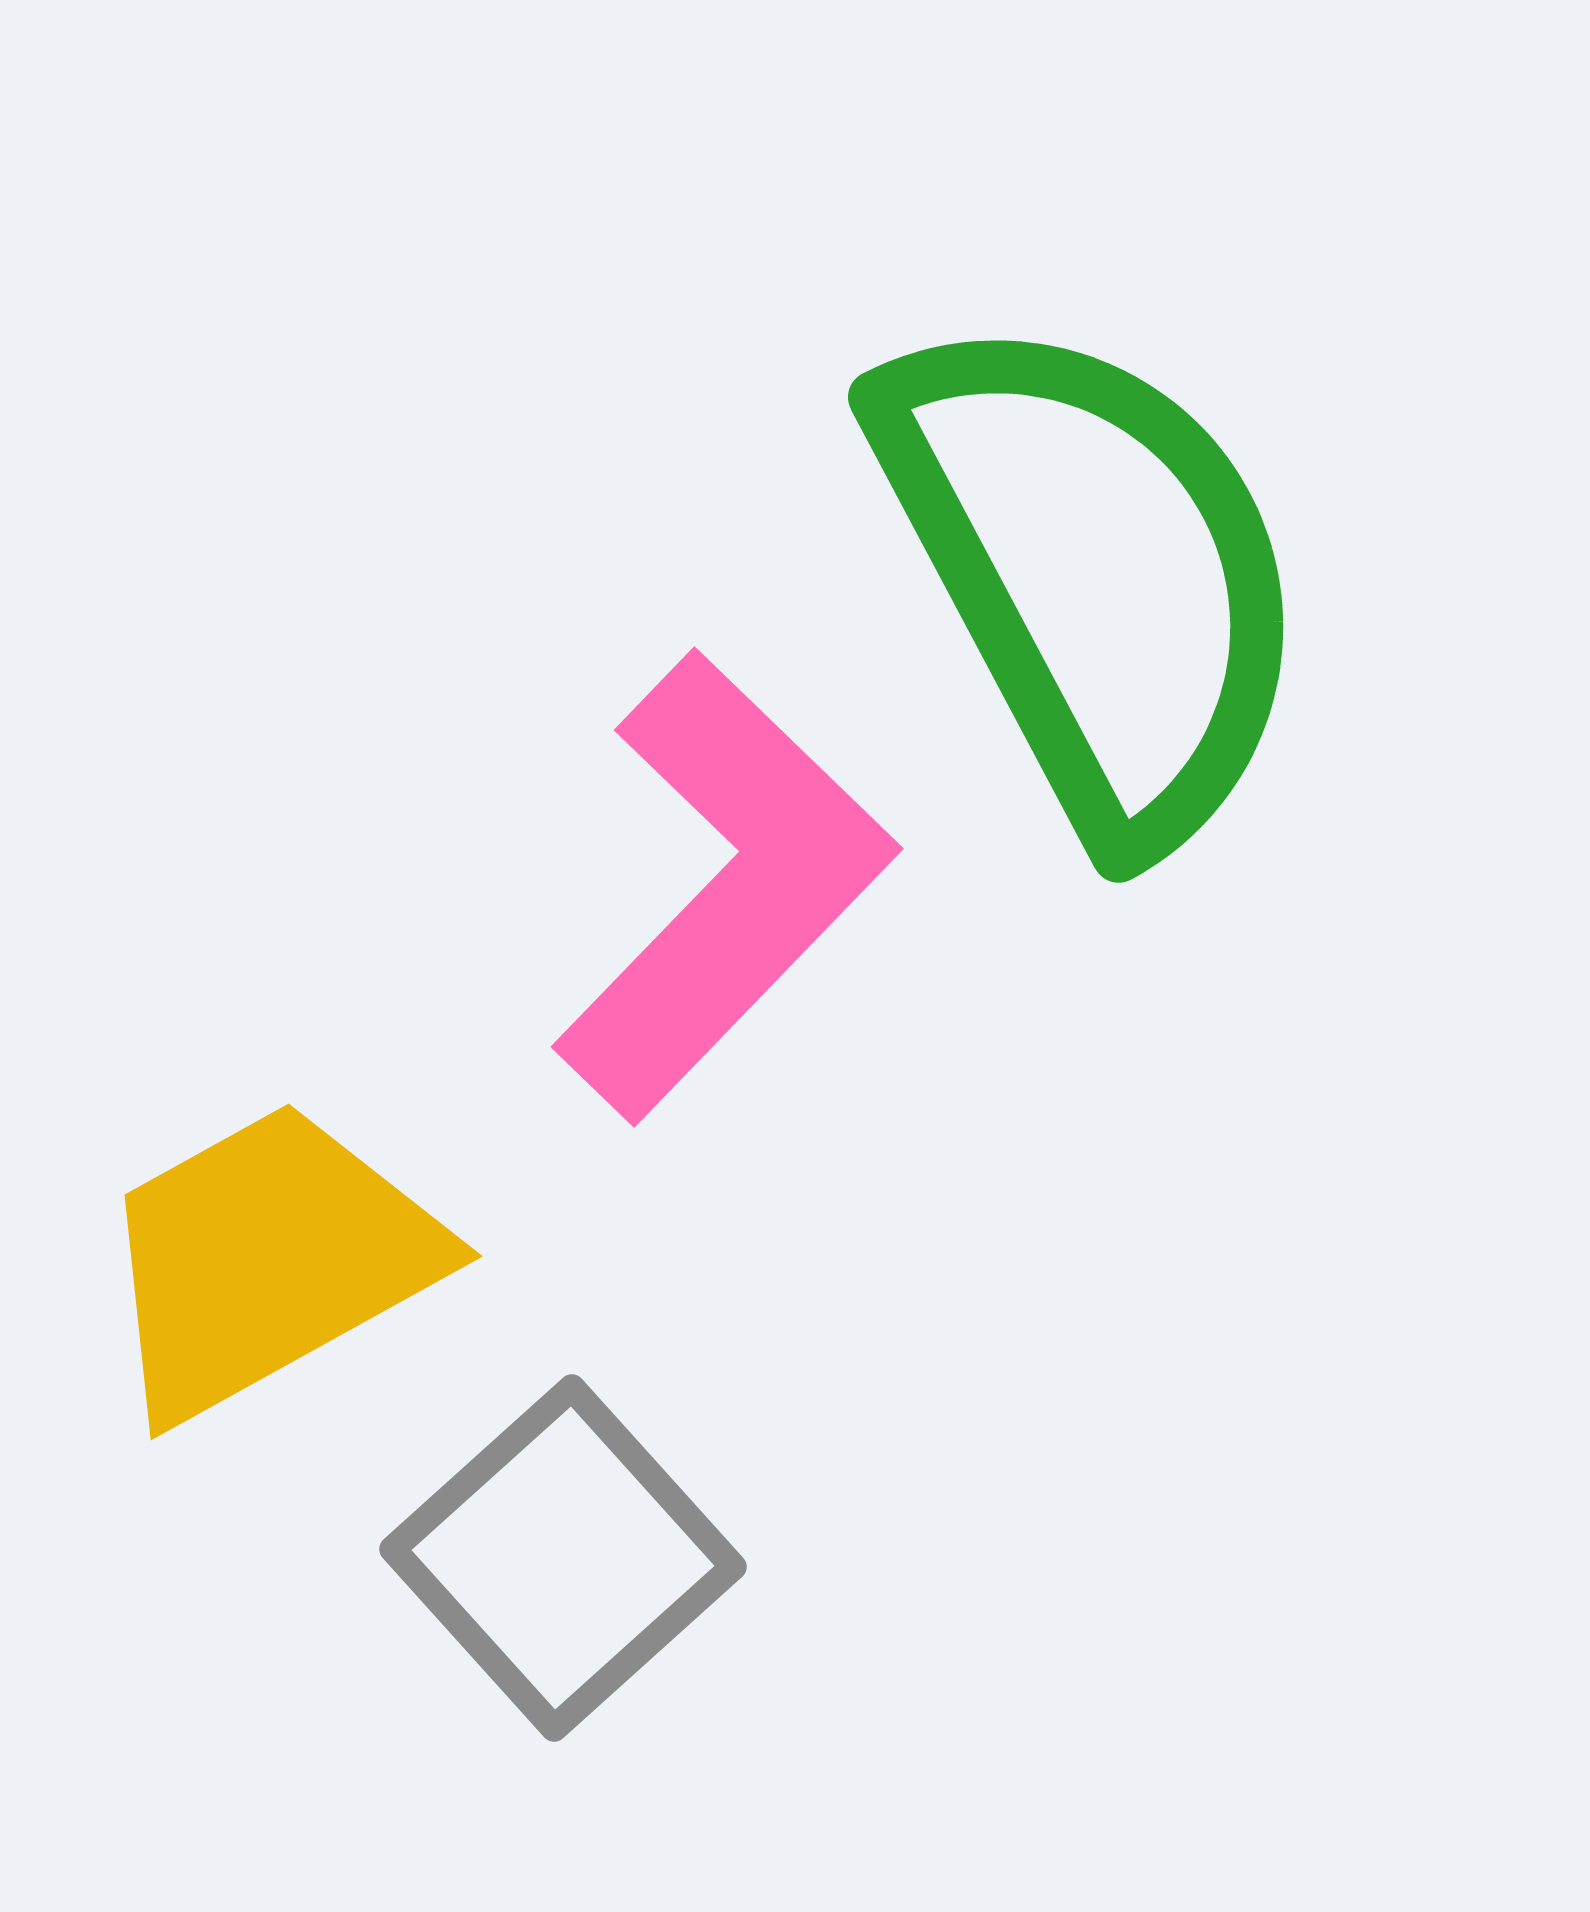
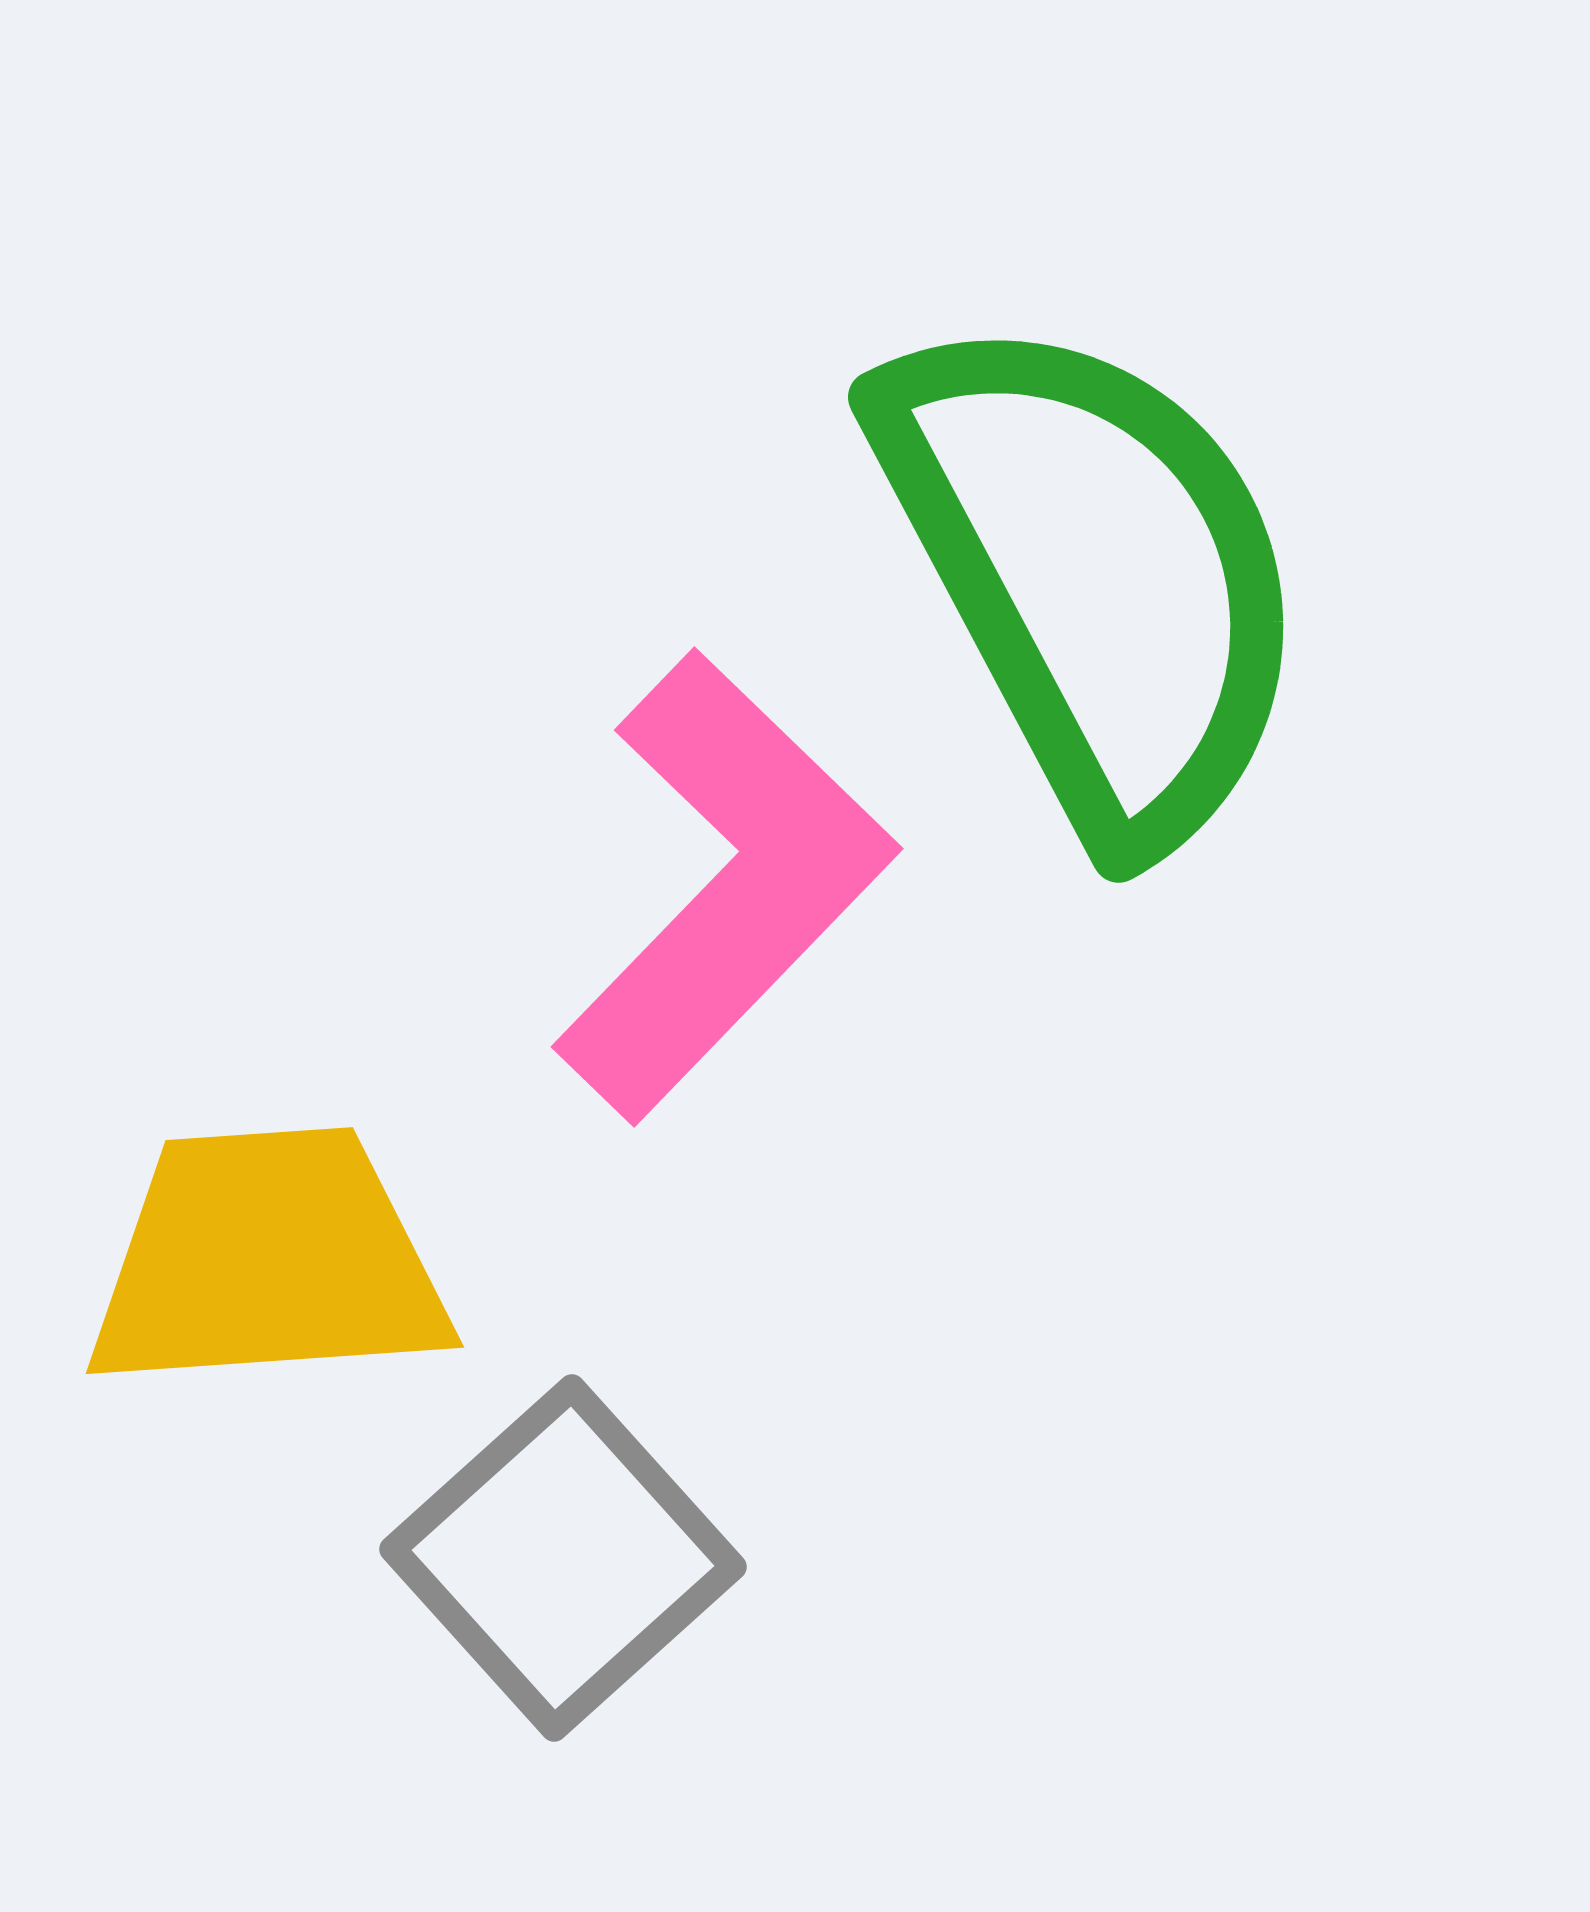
yellow trapezoid: rotated 25 degrees clockwise
